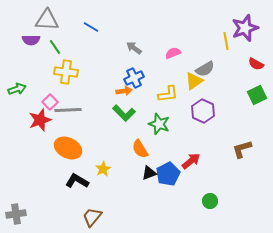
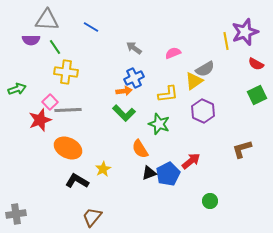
purple star: moved 4 px down
